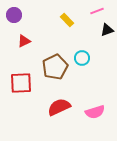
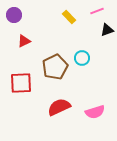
yellow rectangle: moved 2 px right, 3 px up
